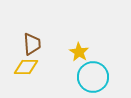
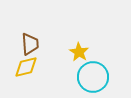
brown trapezoid: moved 2 px left
yellow diamond: rotated 15 degrees counterclockwise
